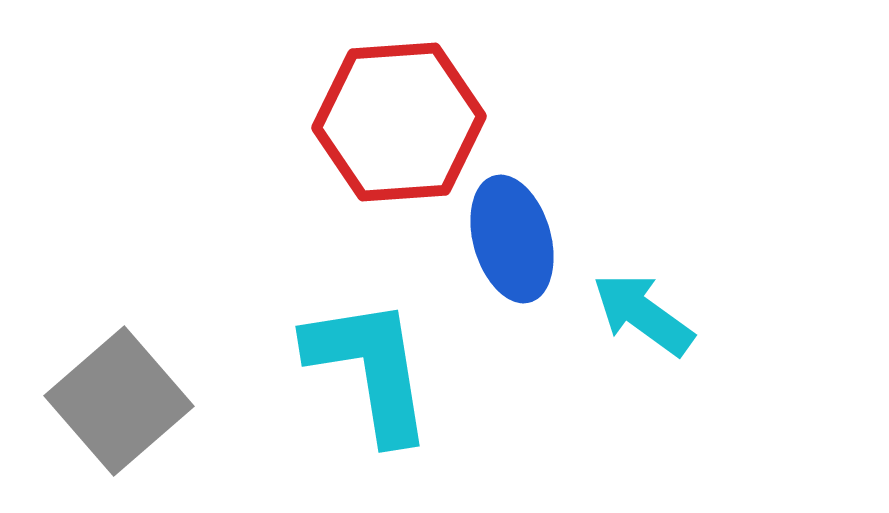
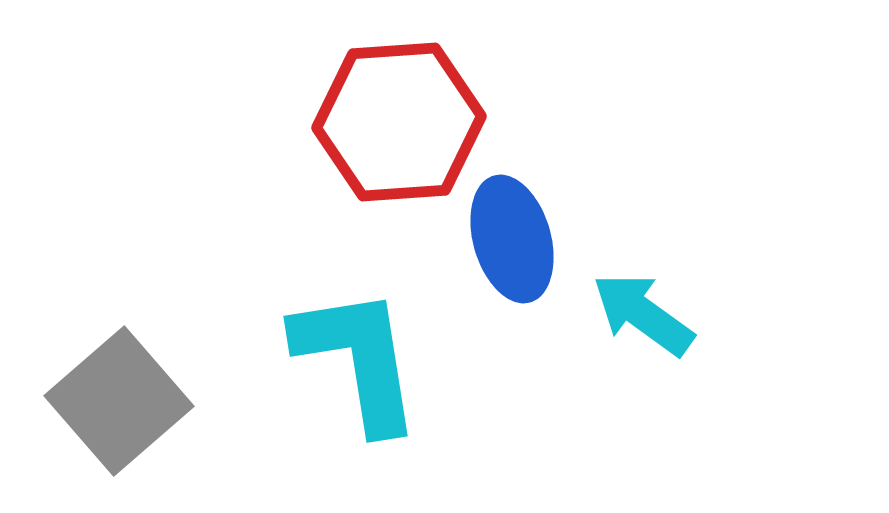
cyan L-shape: moved 12 px left, 10 px up
